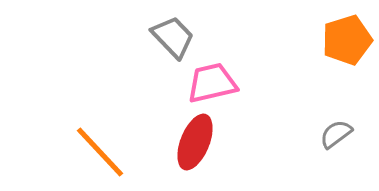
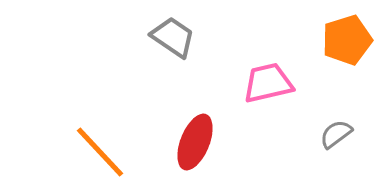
gray trapezoid: rotated 12 degrees counterclockwise
pink trapezoid: moved 56 px right
